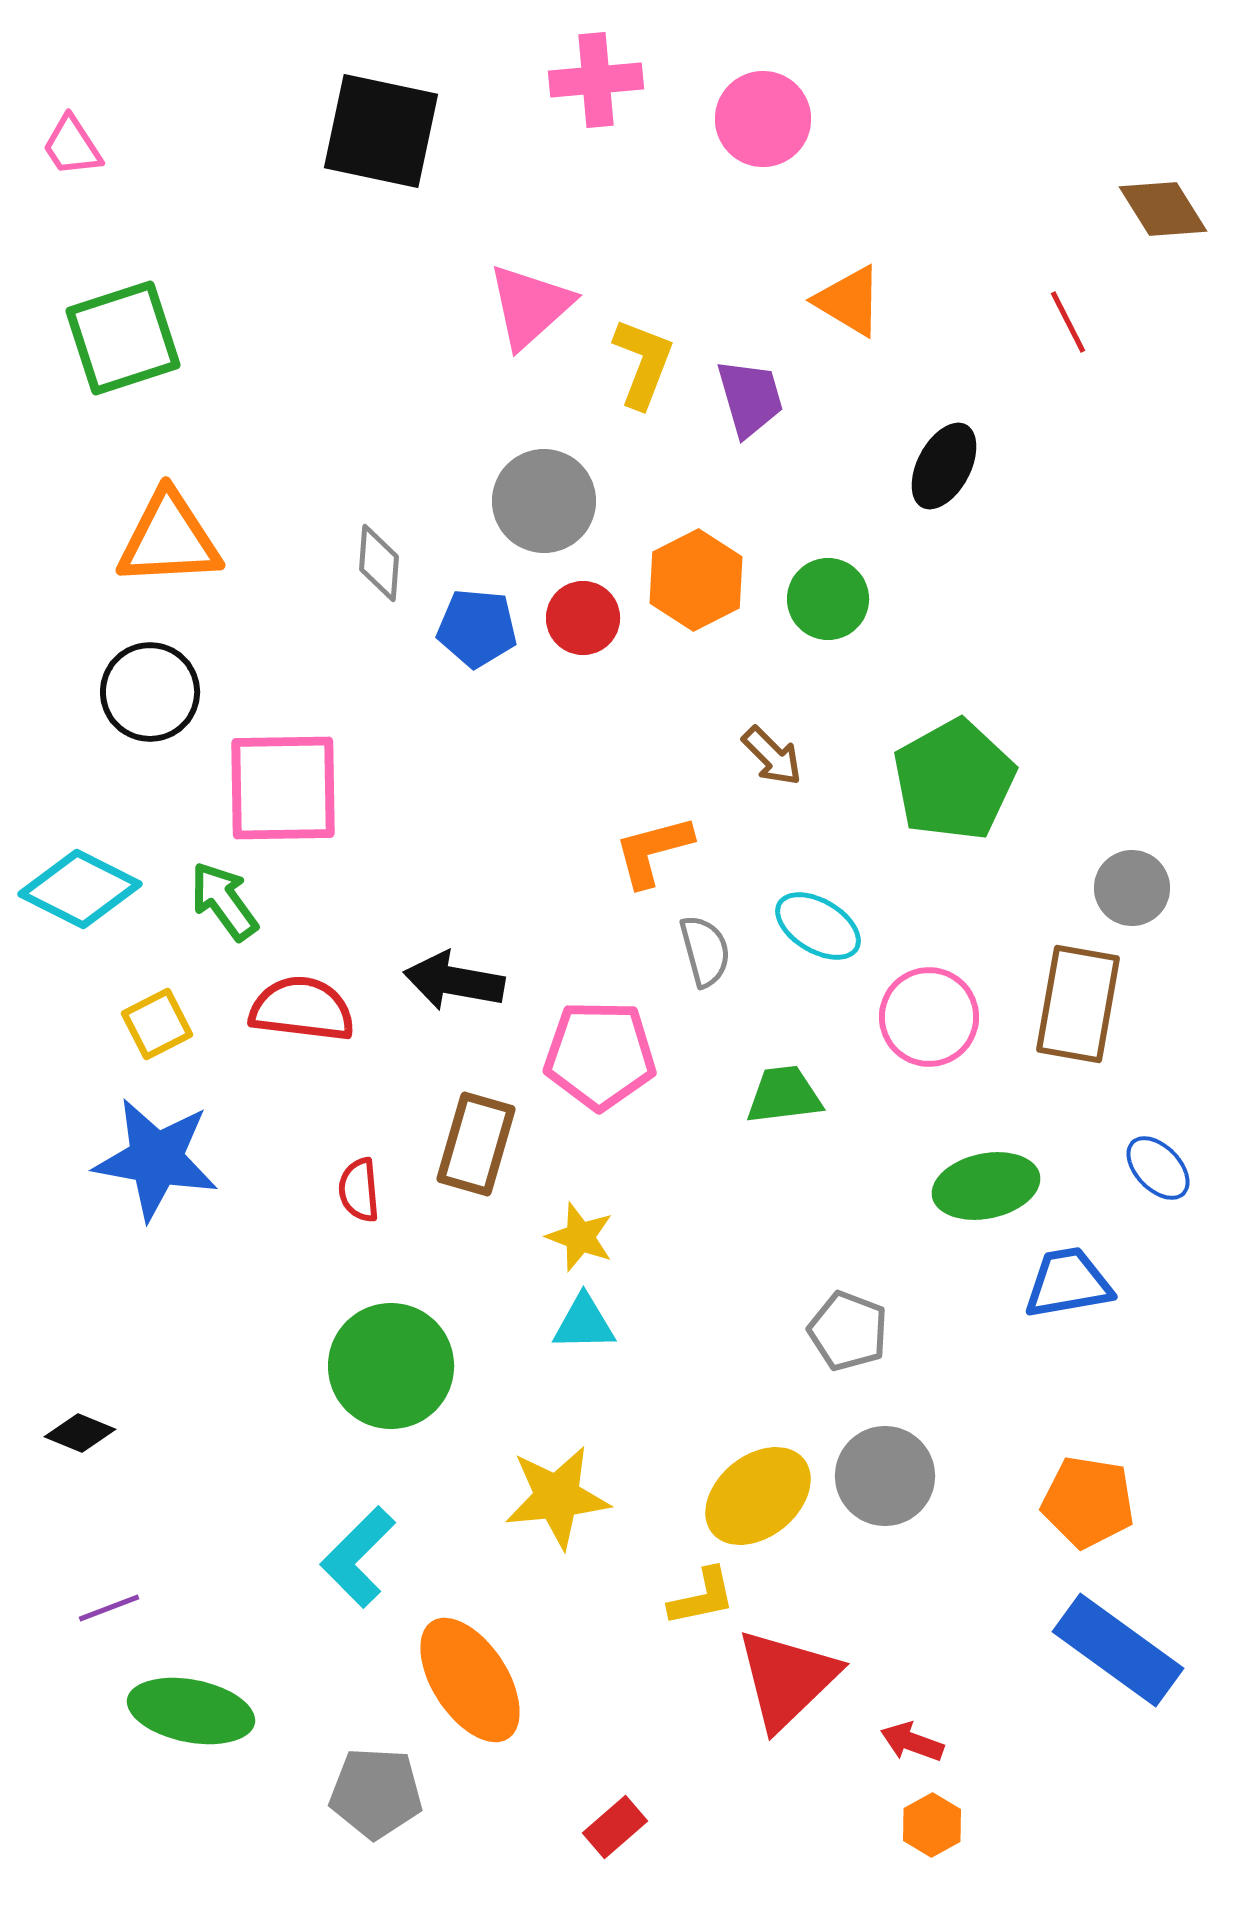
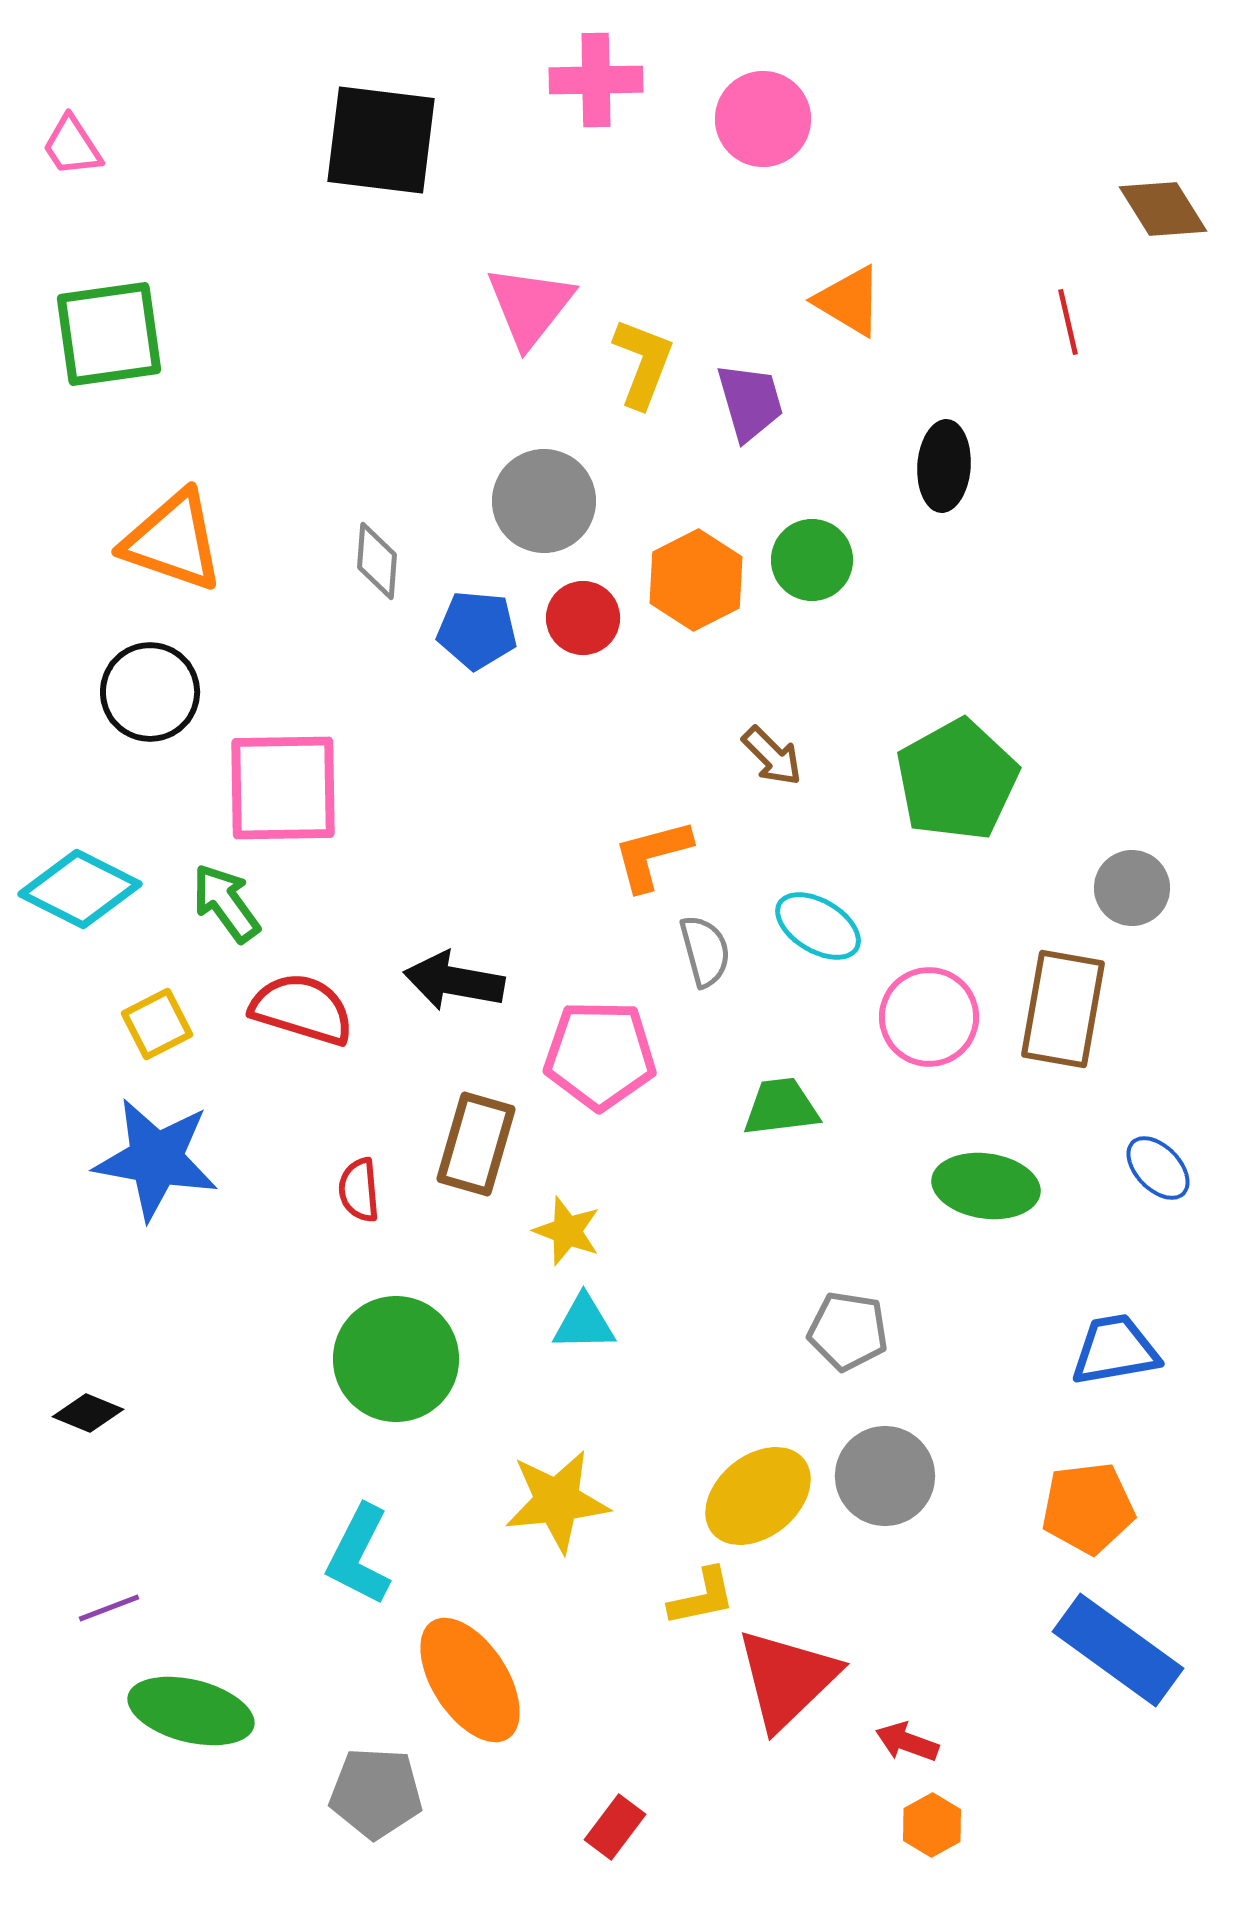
pink cross at (596, 80): rotated 4 degrees clockwise
black square at (381, 131): moved 9 px down; rotated 5 degrees counterclockwise
pink triangle at (530, 306): rotated 10 degrees counterclockwise
red line at (1068, 322): rotated 14 degrees clockwise
green square at (123, 338): moved 14 px left, 4 px up; rotated 10 degrees clockwise
purple trapezoid at (750, 398): moved 4 px down
black ellipse at (944, 466): rotated 24 degrees counterclockwise
orange triangle at (169, 539): moved 4 px right, 2 px down; rotated 22 degrees clockwise
gray diamond at (379, 563): moved 2 px left, 2 px up
green circle at (828, 599): moved 16 px left, 39 px up
blue pentagon at (477, 628): moved 2 px down
green pentagon at (954, 780): moved 3 px right
orange L-shape at (653, 851): moved 1 px left, 4 px down
green arrow at (224, 901): moved 2 px right, 2 px down
brown rectangle at (1078, 1004): moved 15 px left, 5 px down
red semicircle at (302, 1009): rotated 10 degrees clockwise
green trapezoid at (784, 1095): moved 3 px left, 12 px down
green ellipse at (986, 1186): rotated 20 degrees clockwise
yellow star at (580, 1237): moved 13 px left, 6 px up
blue trapezoid at (1068, 1283): moved 47 px right, 67 px down
gray pentagon at (848, 1331): rotated 12 degrees counterclockwise
green circle at (391, 1366): moved 5 px right, 7 px up
black diamond at (80, 1433): moved 8 px right, 20 px up
yellow star at (557, 1497): moved 4 px down
orange pentagon at (1088, 1502): moved 6 px down; rotated 16 degrees counterclockwise
cyan L-shape at (358, 1557): moved 1 px right, 2 px up; rotated 18 degrees counterclockwise
green ellipse at (191, 1711): rotated 3 degrees clockwise
red arrow at (912, 1742): moved 5 px left
red rectangle at (615, 1827): rotated 12 degrees counterclockwise
